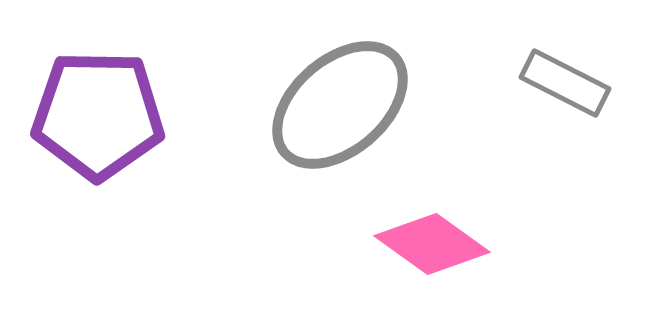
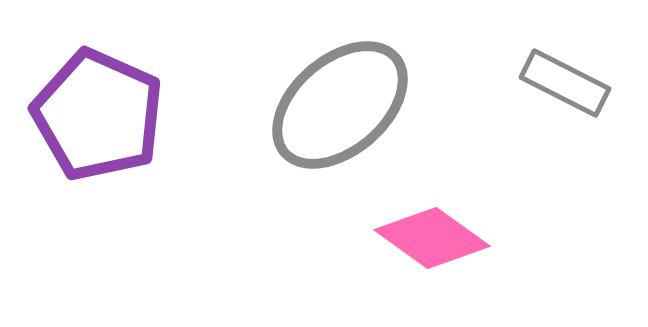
purple pentagon: rotated 23 degrees clockwise
pink diamond: moved 6 px up
